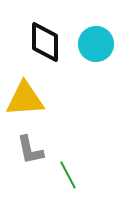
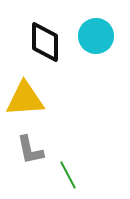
cyan circle: moved 8 px up
